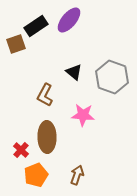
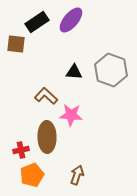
purple ellipse: moved 2 px right
black rectangle: moved 1 px right, 4 px up
brown square: rotated 24 degrees clockwise
black triangle: rotated 36 degrees counterclockwise
gray hexagon: moved 1 px left, 7 px up
brown L-shape: moved 1 px right, 1 px down; rotated 105 degrees clockwise
pink star: moved 12 px left
red cross: rotated 35 degrees clockwise
orange pentagon: moved 4 px left
